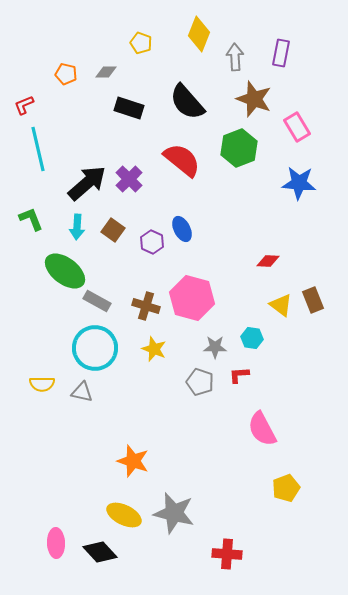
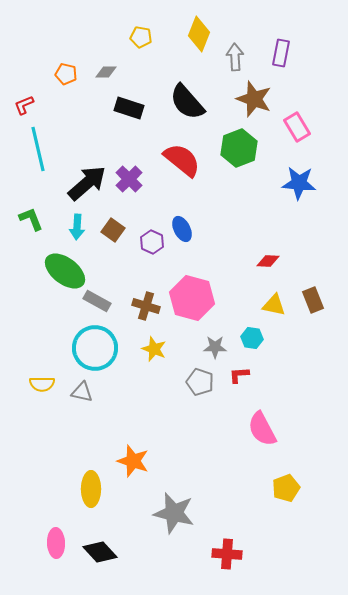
yellow pentagon at (141, 43): moved 6 px up; rotated 10 degrees counterclockwise
yellow triangle at (281, 305): moved 7 px left; rotated 25 degrees counterclockwise
yellow ellipse at (124, 515): moved 33 px left, 26 px up; rotated 64 degrees clockwise
